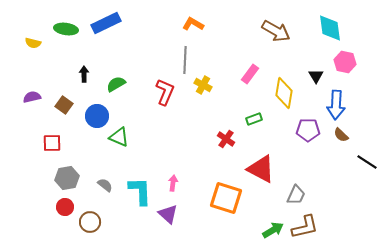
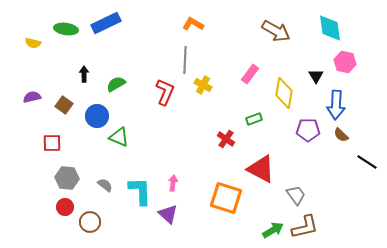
gray hexagon: rotated 15 degrees clockwise
gray trapezoid: rotated 60 degrees counterclockwise
